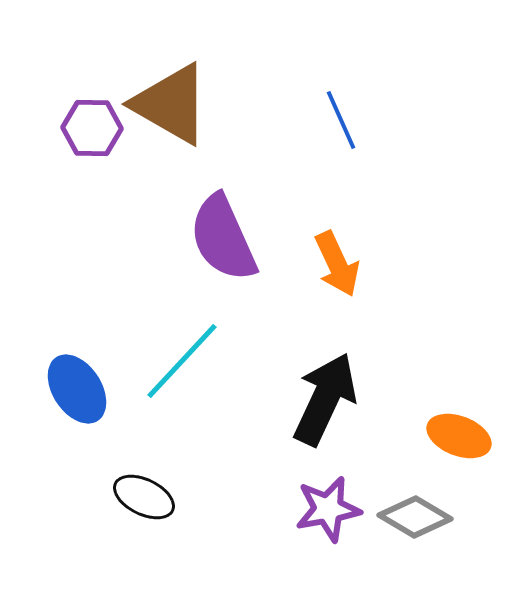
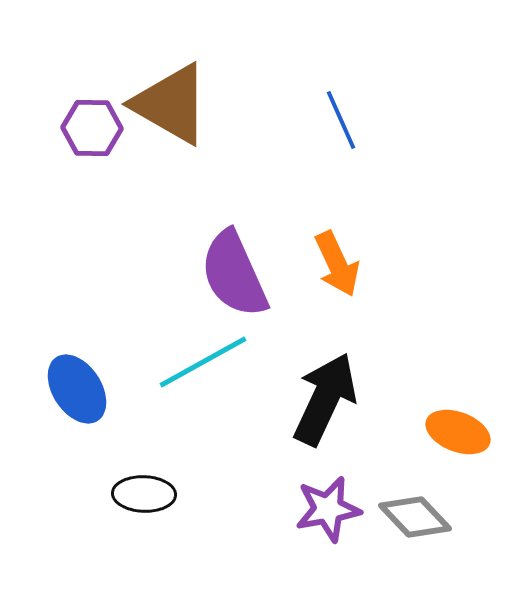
purple semicircle: moved 11 px right, 36 px down
cyan line: moved 21 px right, 1 px down; rotated 18 degrees clockwise
orange ellipse: moved 1 px left, 4 px up
black ellipse: moved 3 px up; rotated 24 degrees counterclockwise
gray diamond: rotated 16 degrees clockwise
